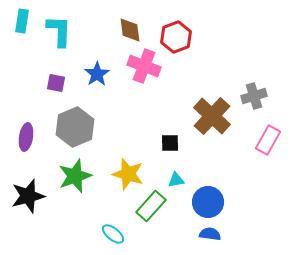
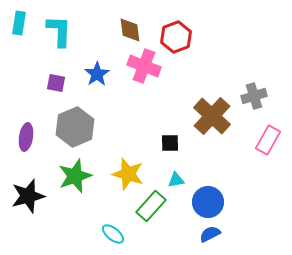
cyan rectangle: moved 3 px left, 2 px down
blue semicircle: rotated 35 degrees counterclockwise
